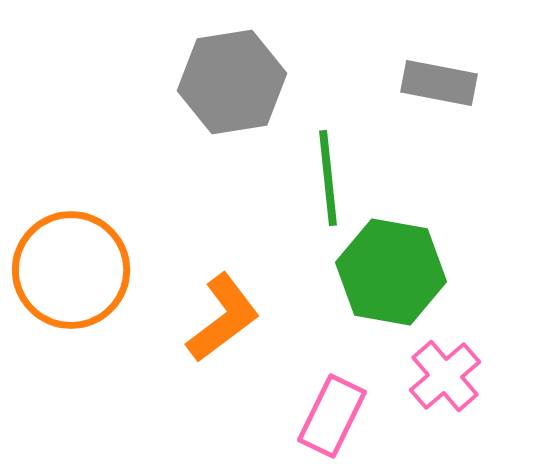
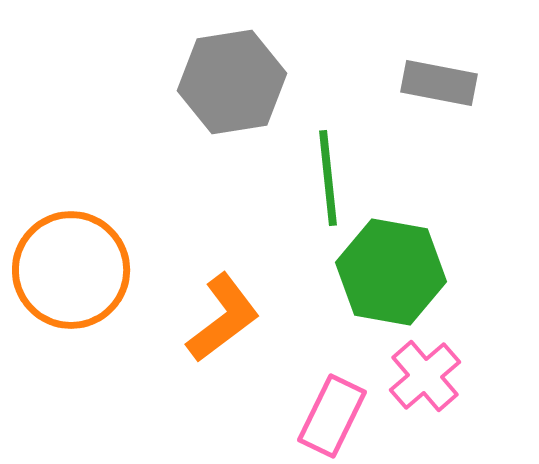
pink cross: moved 20 px left
